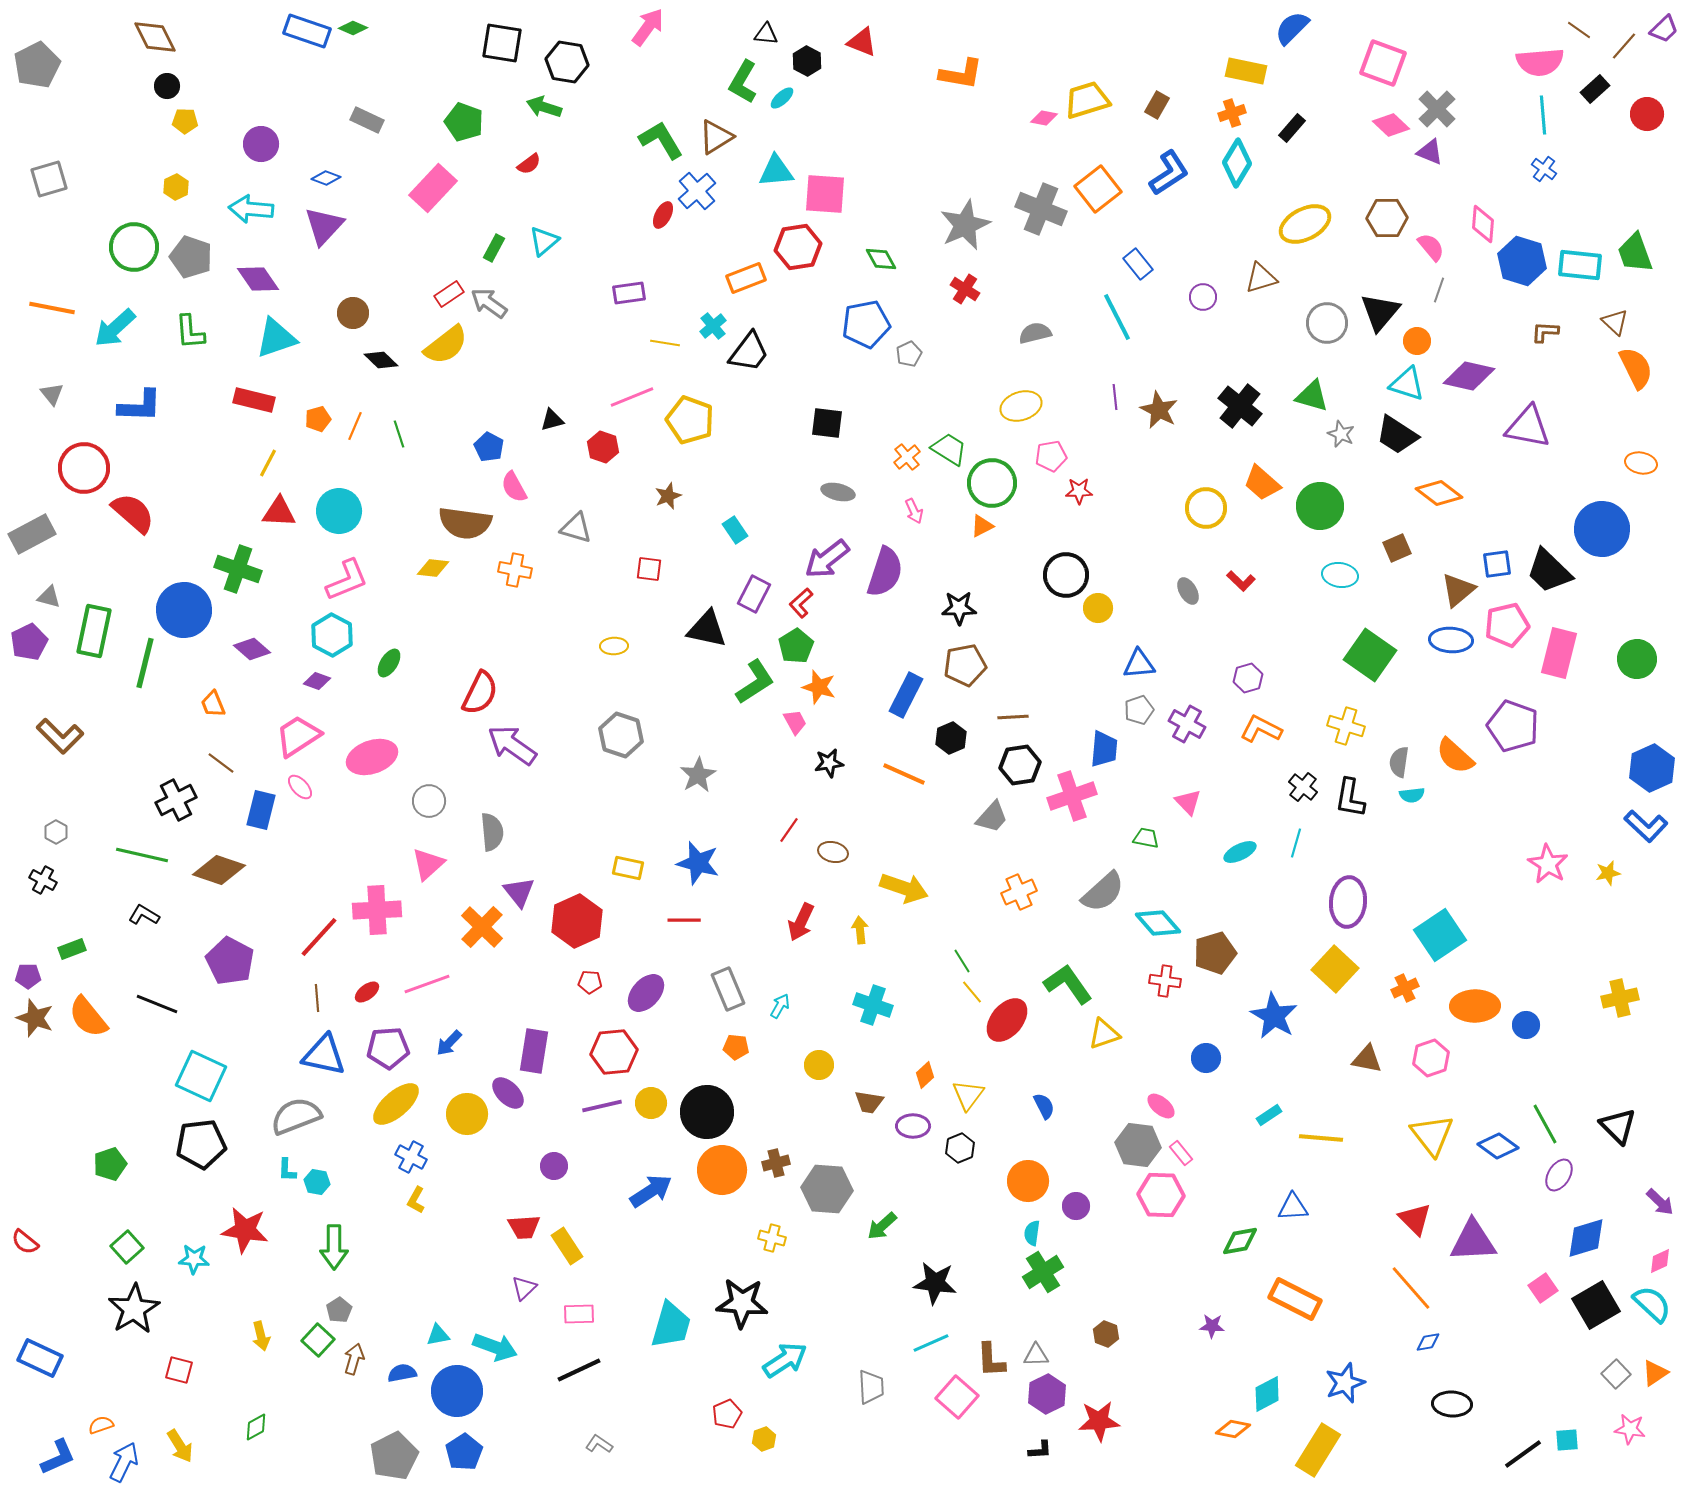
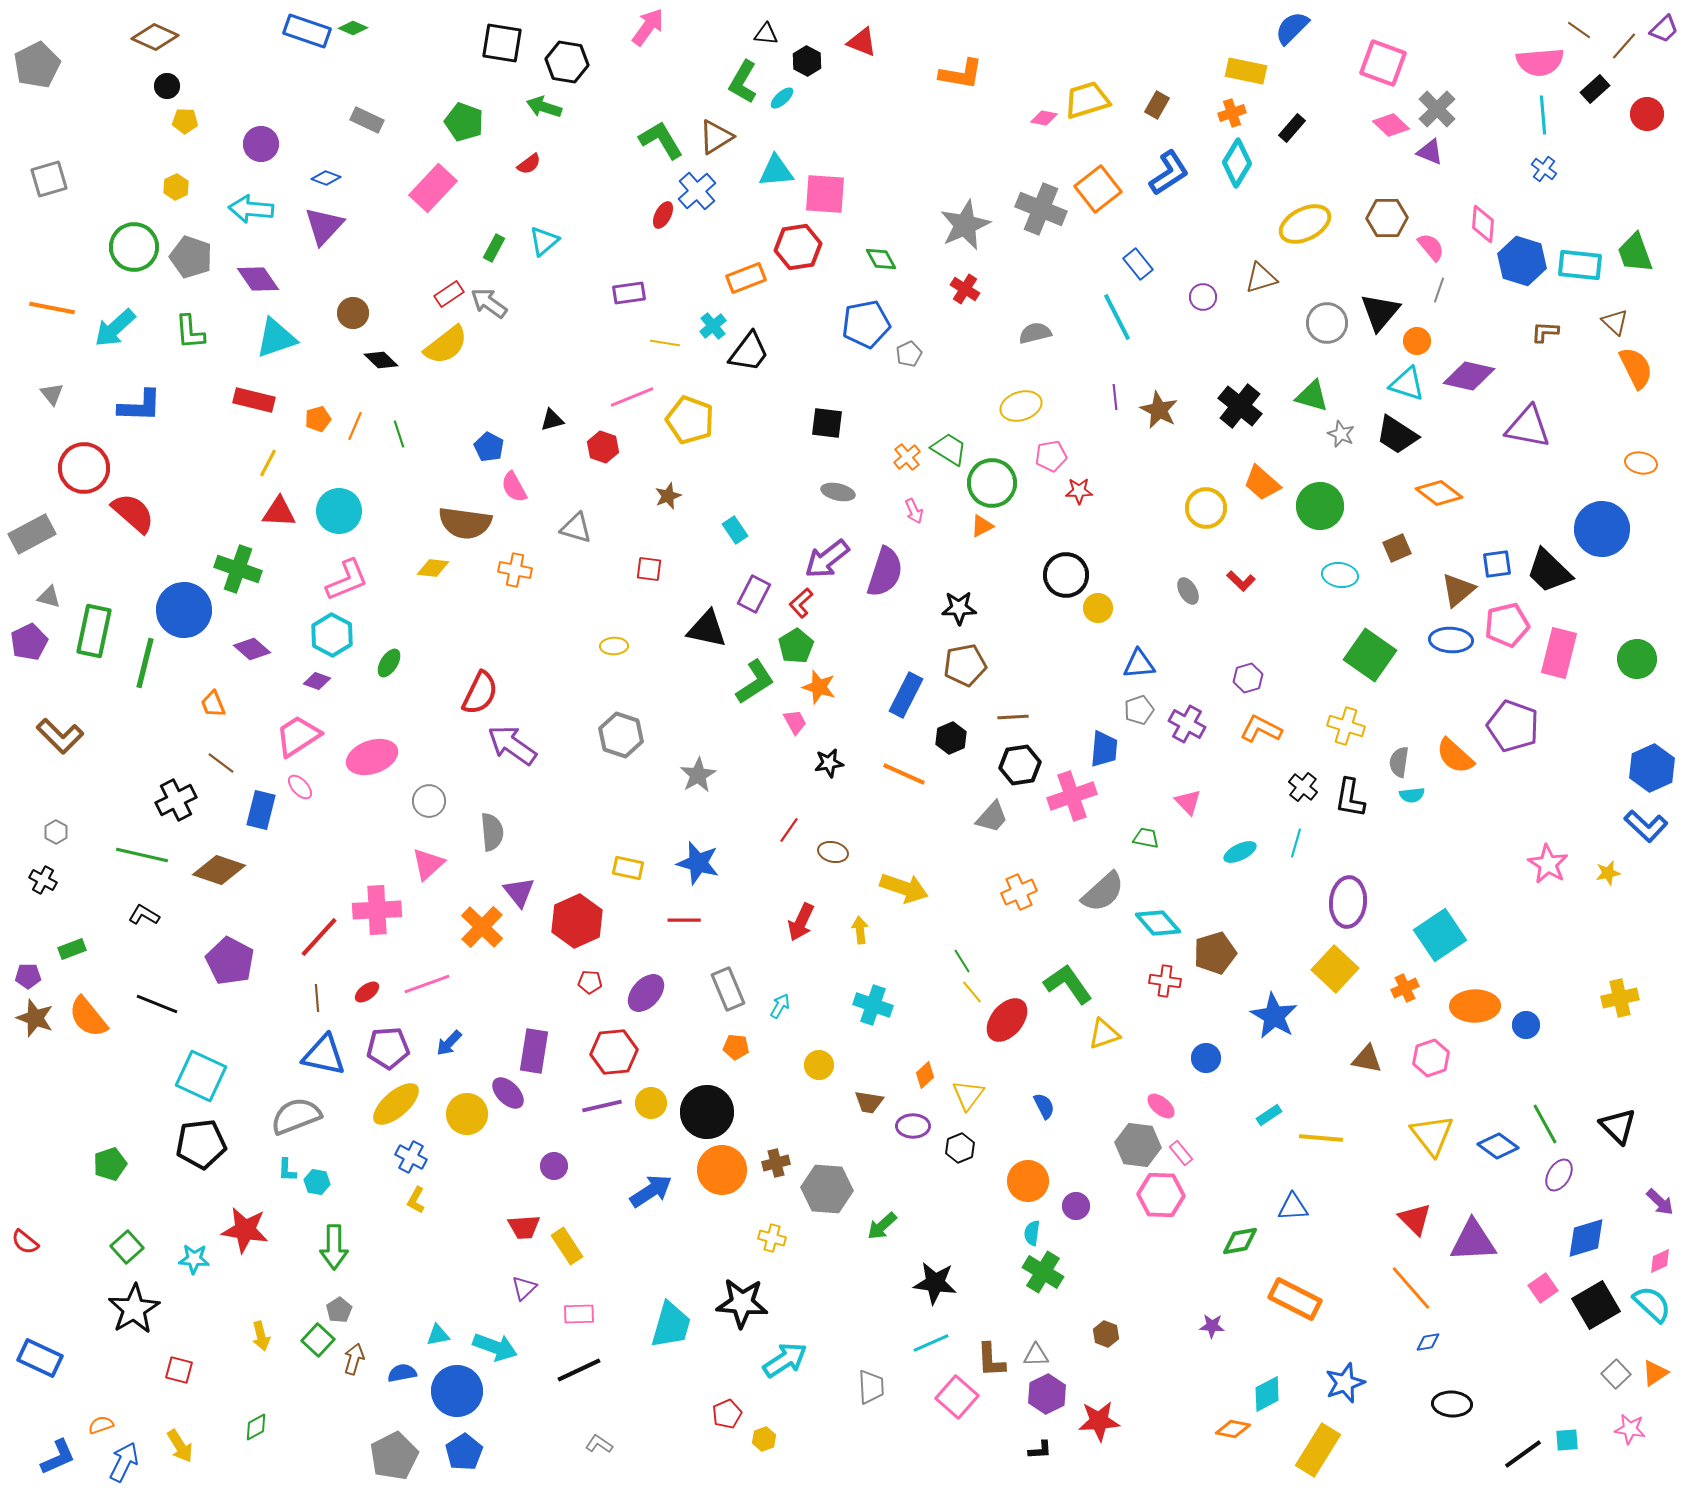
brown diamond at (155, 37): rotated 39 degrees counterclockwise
green cross at (1043, 1272): rotated 27 degrees counterclockwise
